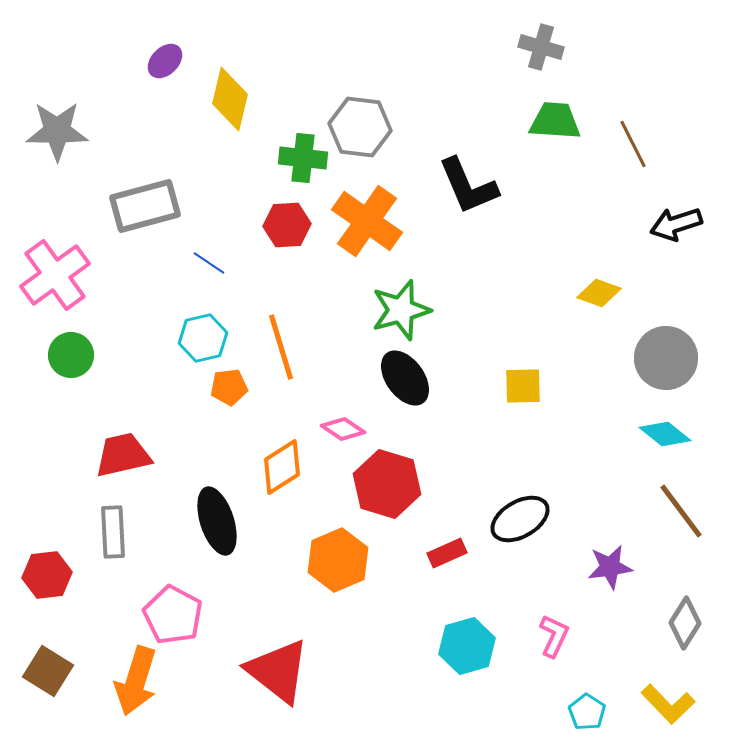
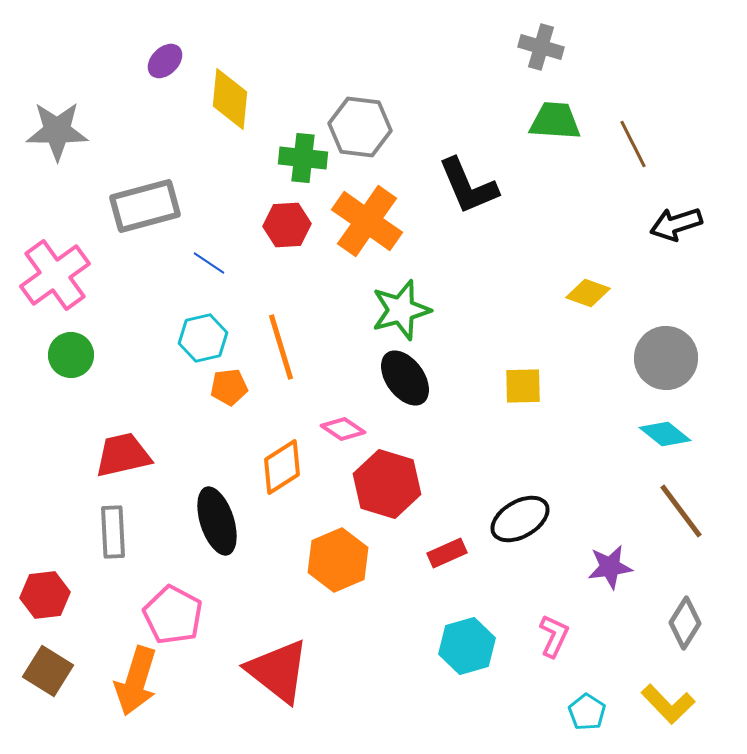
yellow diamond at (230, 99): rotated 8 degrees counterclockwise
yellow diamond at (599, 293): moved 11 px left
red hexagon at (47, 575): moved 2 px left, 20 px down
